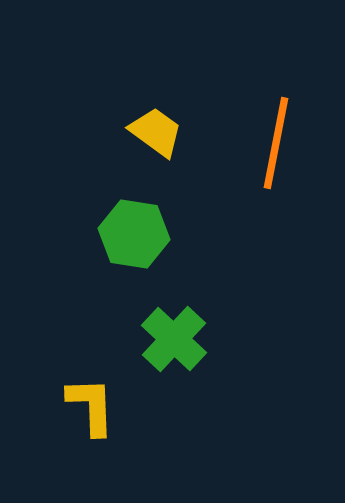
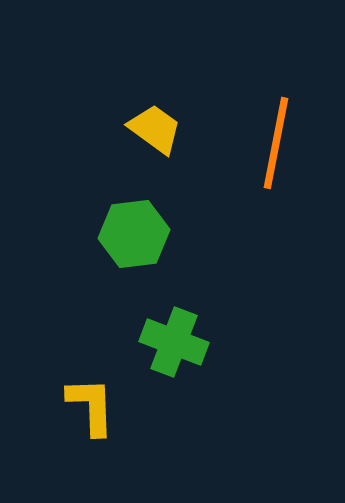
yellow trapezoid: moved 1 px left, 3 px up
green hexagon: rotated 16 degrees counterclockwise
green cross: moved 3 px down; rotated 22 degrees counterclockwise
